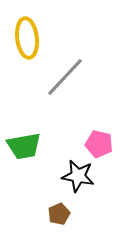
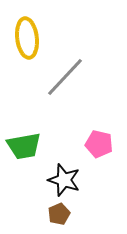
black star: moved 14 px left, 4 px down; rotated 8 degrees clockwise
